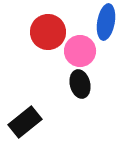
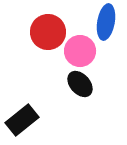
black ellipse: rotated 28 degrees counterclockwise
black rectangle: moved 3 px left, 2 px up
